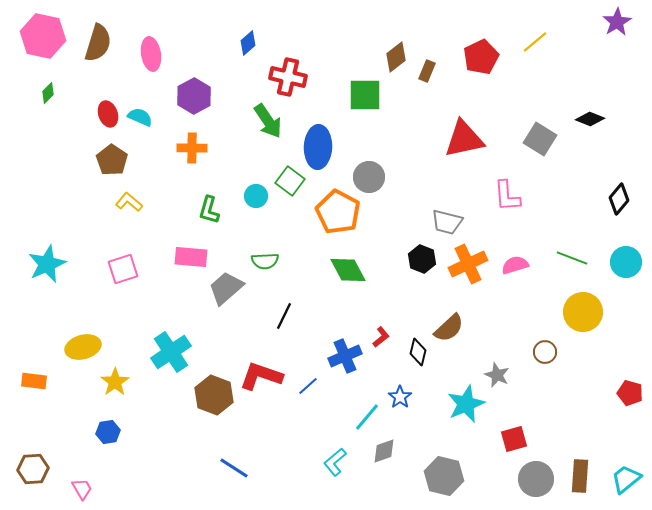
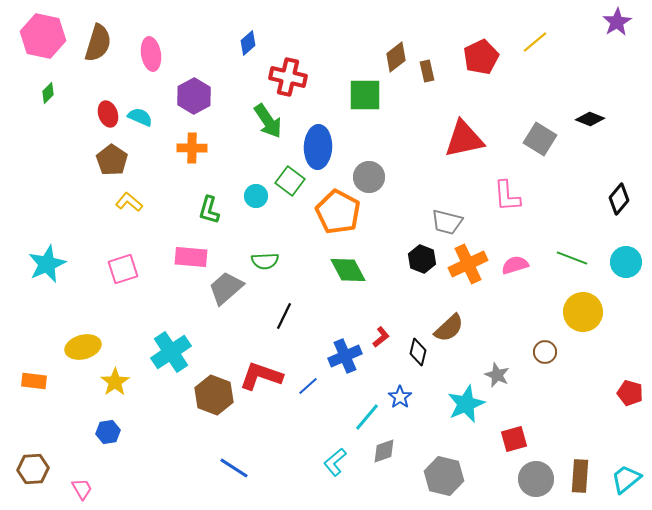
brown rectangle at (427, 71): rotated 35 degrees counterclockwise
